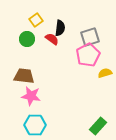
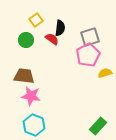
green circle: moved 1 px left, 1 px down
cyan hexagon: moved 1 px left; rotated 20 degrees clockwise
